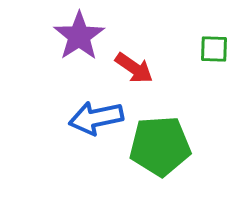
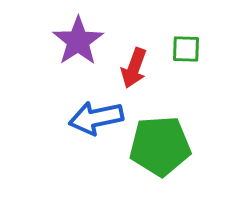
purple star: moved 1 px left, 5 px down
green square: moved 28 px left
red arrow: rotated 75 degrees clockwise
